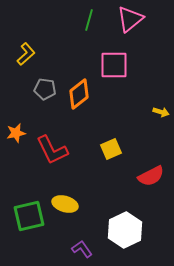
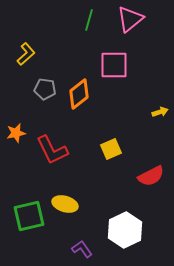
yellow arrow: moved 1 px left; rotated 35 degrees counterclockwise
